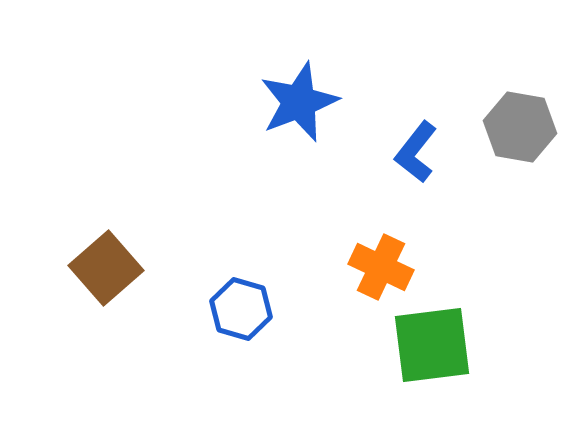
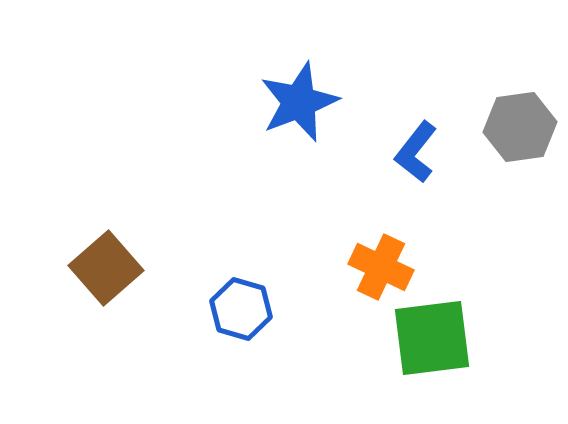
gray hexagon: rotated 18 degrees counterclockwise
green square: moved 7 px up
